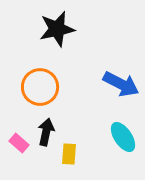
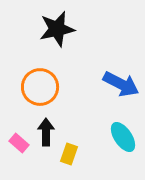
black arrow: rotated 12 degrees counterclockwise
yellow rectangle: rotated 15 degrees clockwise
